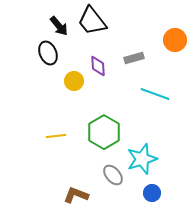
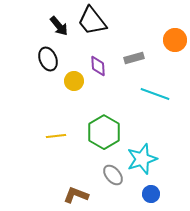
black ellipse: moved 6 px down
blue circle: moved 1 px left, 1 px down
